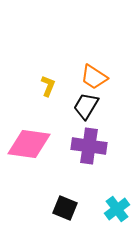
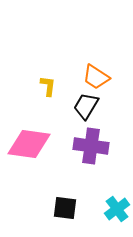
orange trapezoid: moved 2 px right
yellow L-shape: rotated 15 degrees counterclockwise
purple cross: moved 2 px right
black square: rotated 15 degrees counterclockwise
